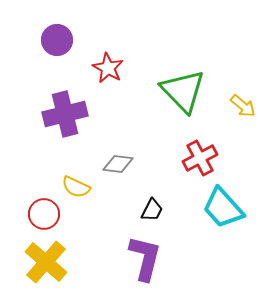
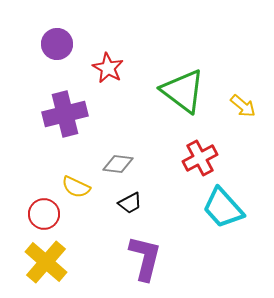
purple circle: moved 4 px down
green triangle: rotated 9 degrees counterclockwise
black trapezoid: moved 22 px left, 7 px up; rotated 35 degrees clockwise
